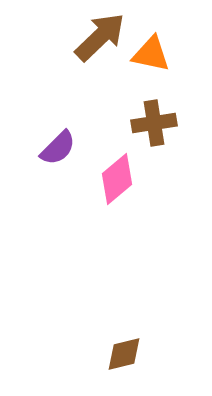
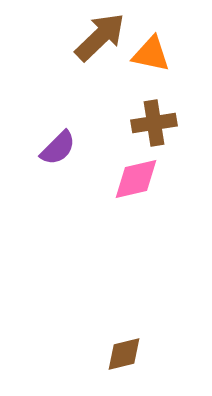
pink diamond: moved 19 px right; rotated 27 degrees clockwise
